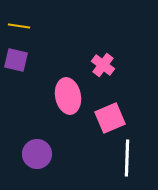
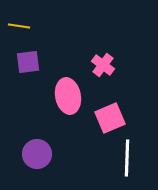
purple square: moved 12 px right, 2 px down; rotated 20 degrees counterclockwise
